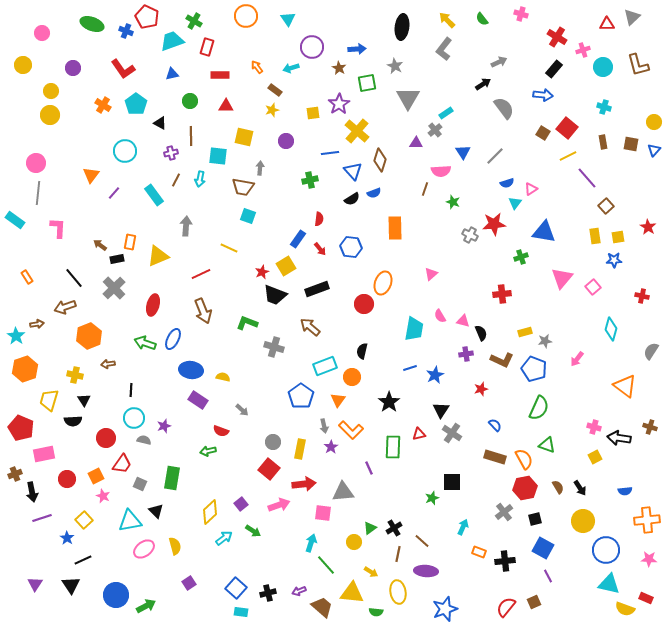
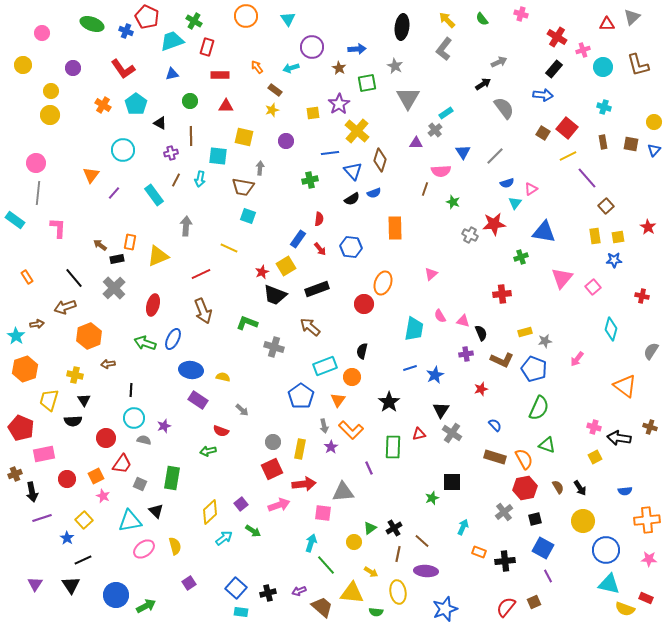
cyan circle at (125, 151): moved 2 px left, 1 px up
red square at (269, 469): moved 3 px right; rotated 25 degrees clockwise
